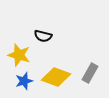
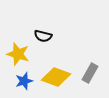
yellow star: moved 1 px left, 1 px up
